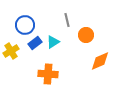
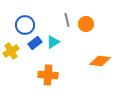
orange circle: moved 11 px up
orange diamond: rotated 30 degrees clockwise
orange cross: moved 1 px down
